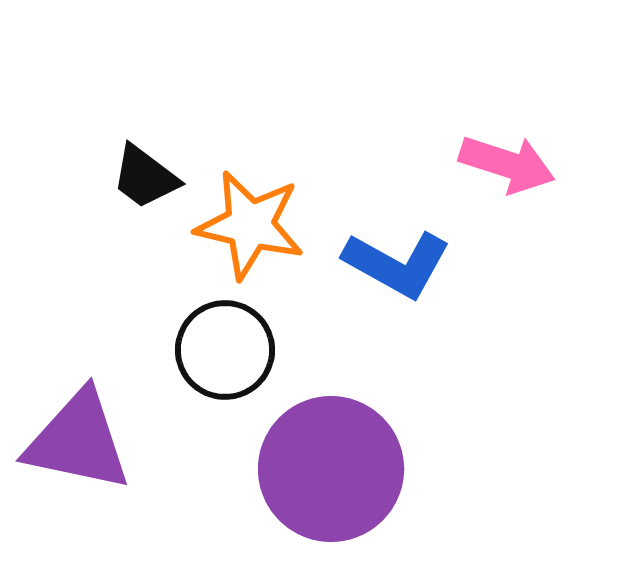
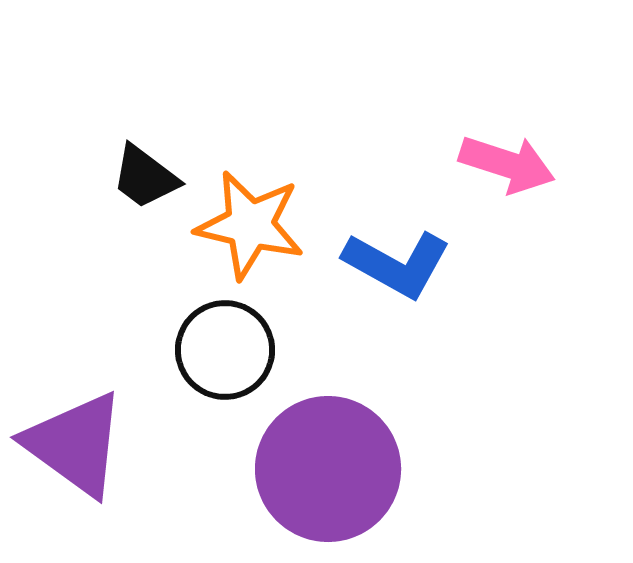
purple triangle: moved 3 px left, 3 px down; rotated 24 degrees clockwise
purple circle: moved 3 px left
